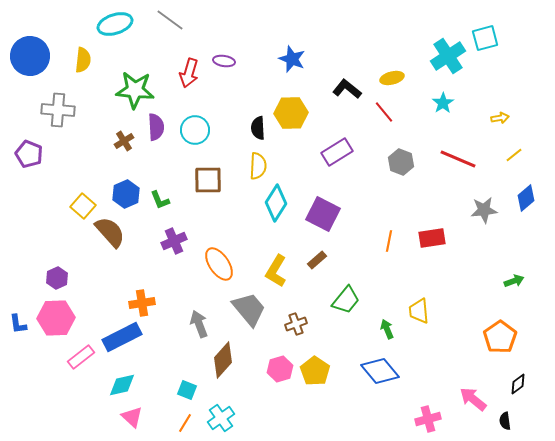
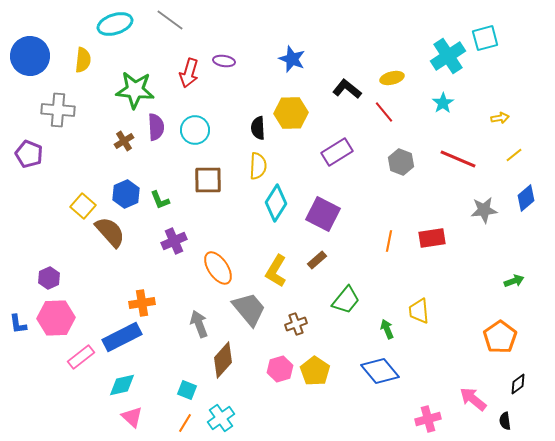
orange ellipse at (219, 264): moved 1 px left, 4 px down
purple hexagon at (57, 278): moved 8 px left
